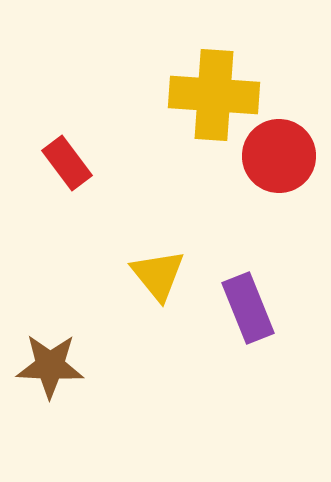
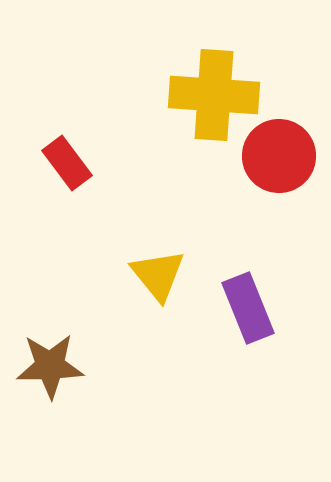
brown star: rotated 4 degrees counterclockwise
